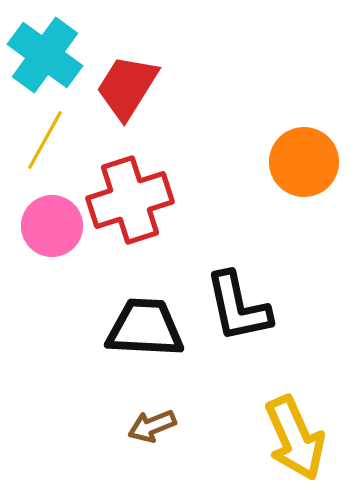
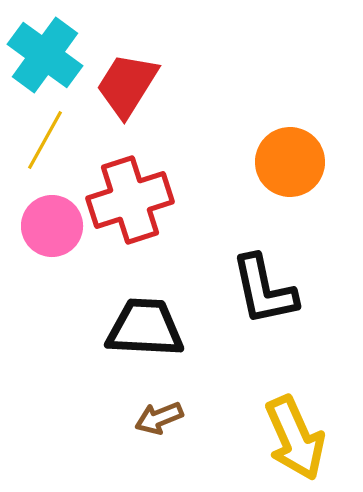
red trapezoid: moved 2 px up
orange circle: moved 14 px left
black L-shape: moved 26 px right, 17 px up
brown arrow: moved 7 px right, 8 px up
